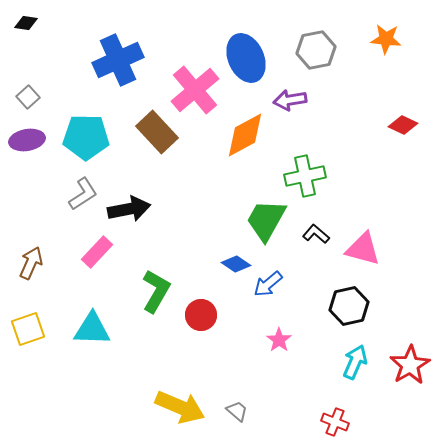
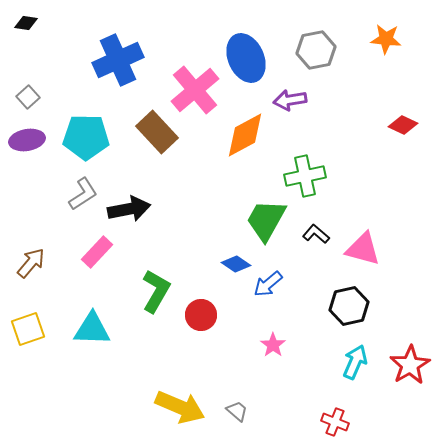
brown arrow: rotated 16 degrees clockwise
pink star: moved 6 px left, 5 px down
